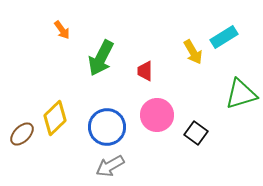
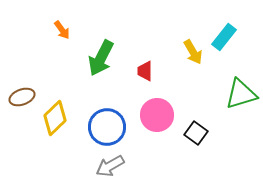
cyan rectangle: rotated 20 degrees counterclockwise
brown ellipse: moved 37 px up; rotated 25 degrees clockwise
